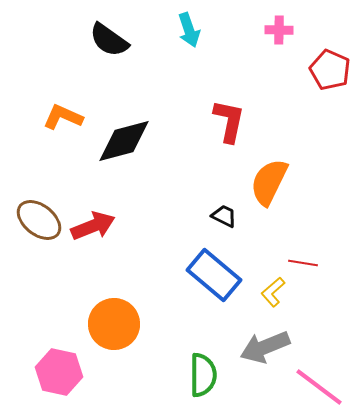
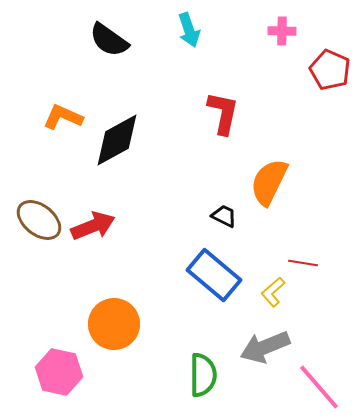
pink cross: moved 3 px right, 1 px down
red L-shape: moved 6 px left, 8 px up
black diamond: moved 7 px left, 1 px up; rotated 14 degrees counterclockwise
pink line: rotated 12 degrees clockwise
